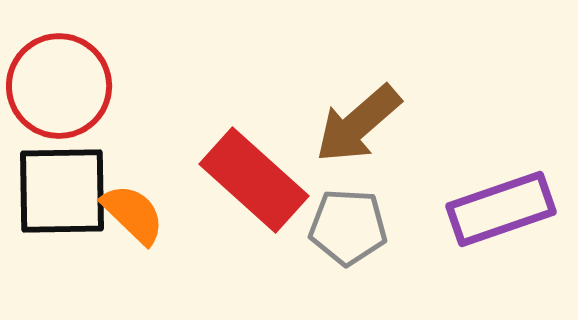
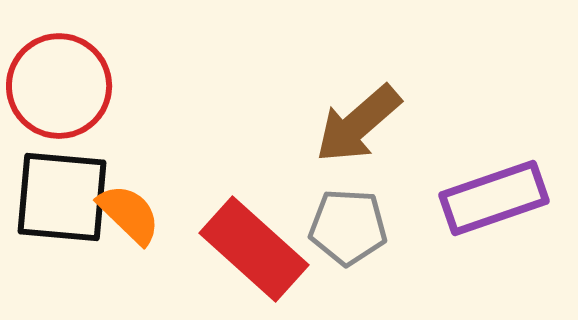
red rectangle: moved 69 px down
black square: moved 6 px down; rotated 6 degrees clockwise
purple rectangle: moved 7 px left, 11 px up
orange semicircle: moved 4 px left
